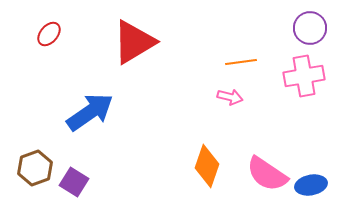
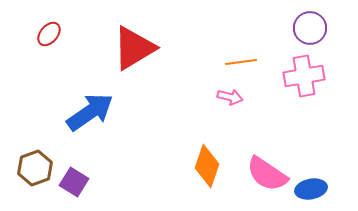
red triangle: moved 6 px down
blue ellipse: moved 4 px down
